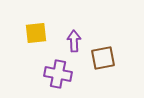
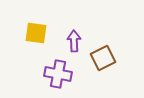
yellow square: rotated 15 degrees clockwise
brown square: rotated 15 degrees counterclockwise
